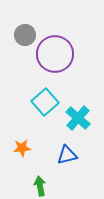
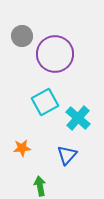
gray circle: moved 3 px left, 1 px down
cyan square: rotated 12 degrees clockwise
blue triangle: rotated 35 degrees counterclockwise
